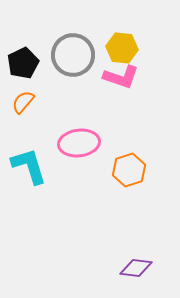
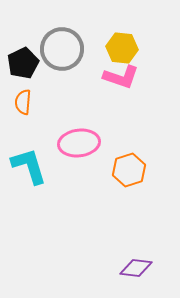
gray circle: moved 11 px left, 6 px up
orange semicircle: rotated 35 degrees counterclockwise
